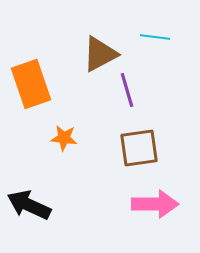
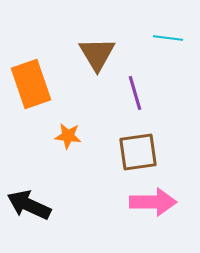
cyan line: moved 13 px right, 1 px down
brown triangle: moved 3 px left; rotated 33 degrees counterclockwise
purple line: moved 8 px right, 3 px down
orange star: moved 4 px right, 2 px up
brown square: moved 1 px left, 4 px down
pink arrow: moved 2 px left, 2 px up
